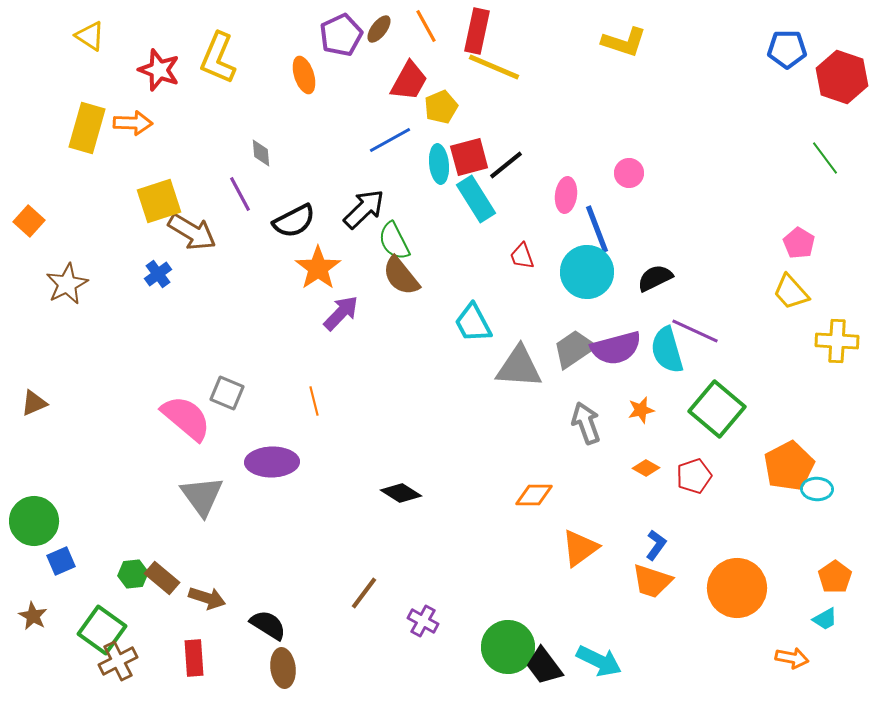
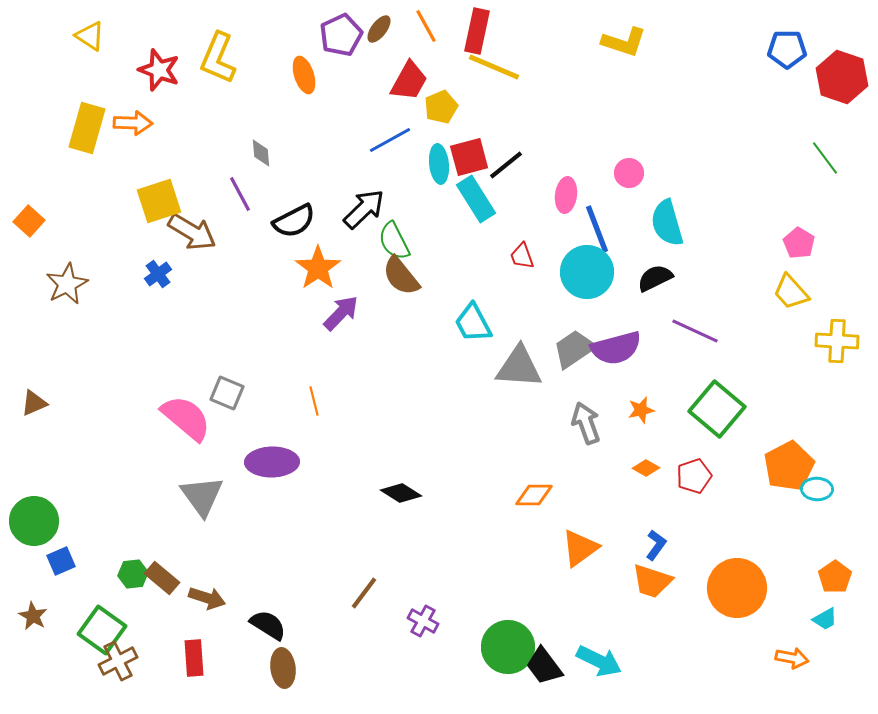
cyan semicircle at (667, 350): moved 127 px up
